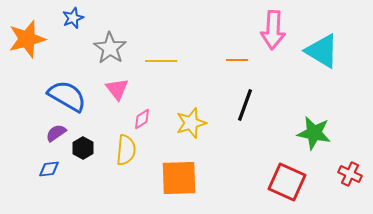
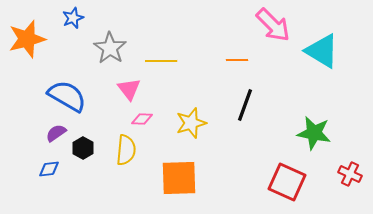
pink arrow: moved 5 px up; rotated 48 degrees counterclockwise
pink triangle: moved 12 px right
pink diamond: rotated 35 degrees clockwise
